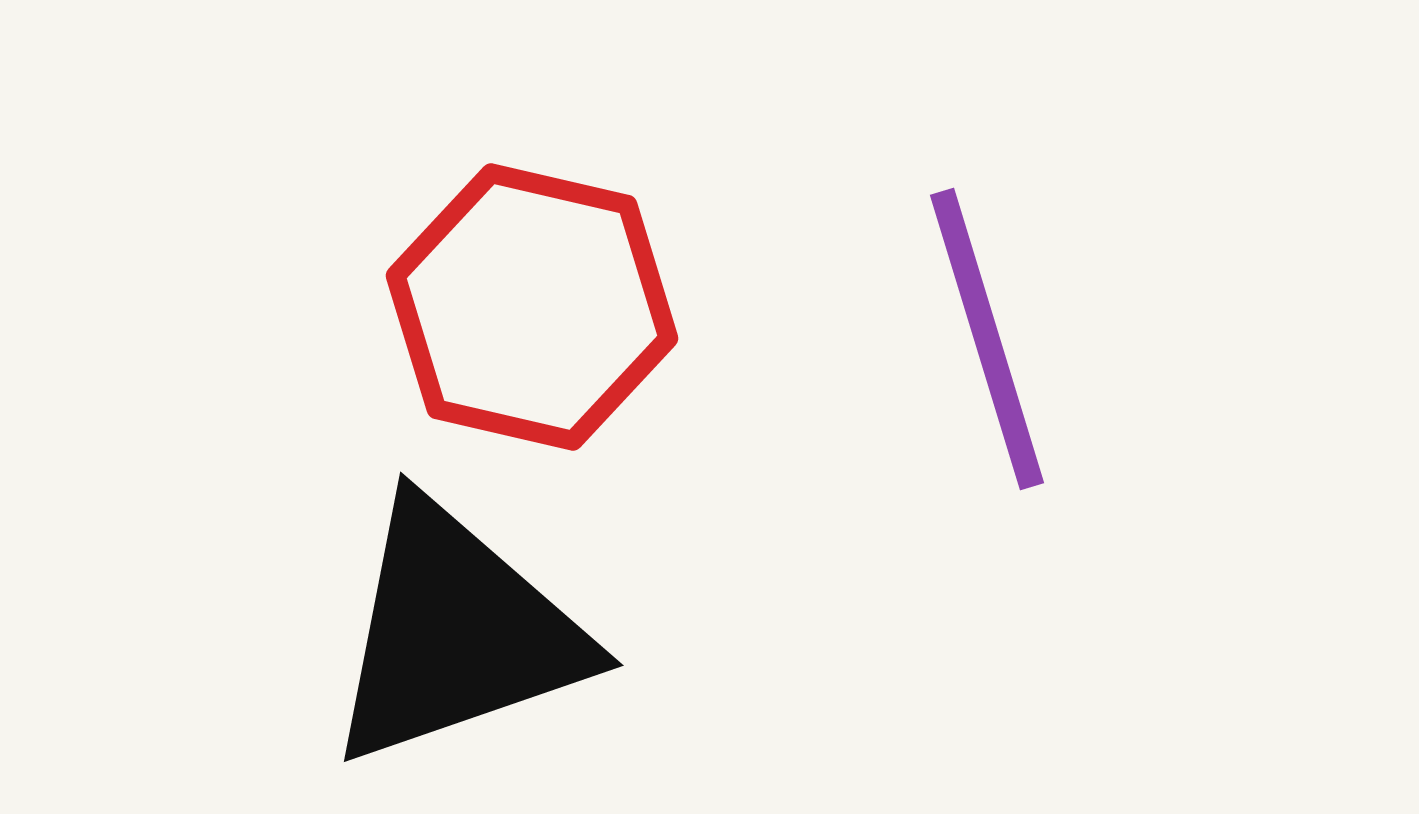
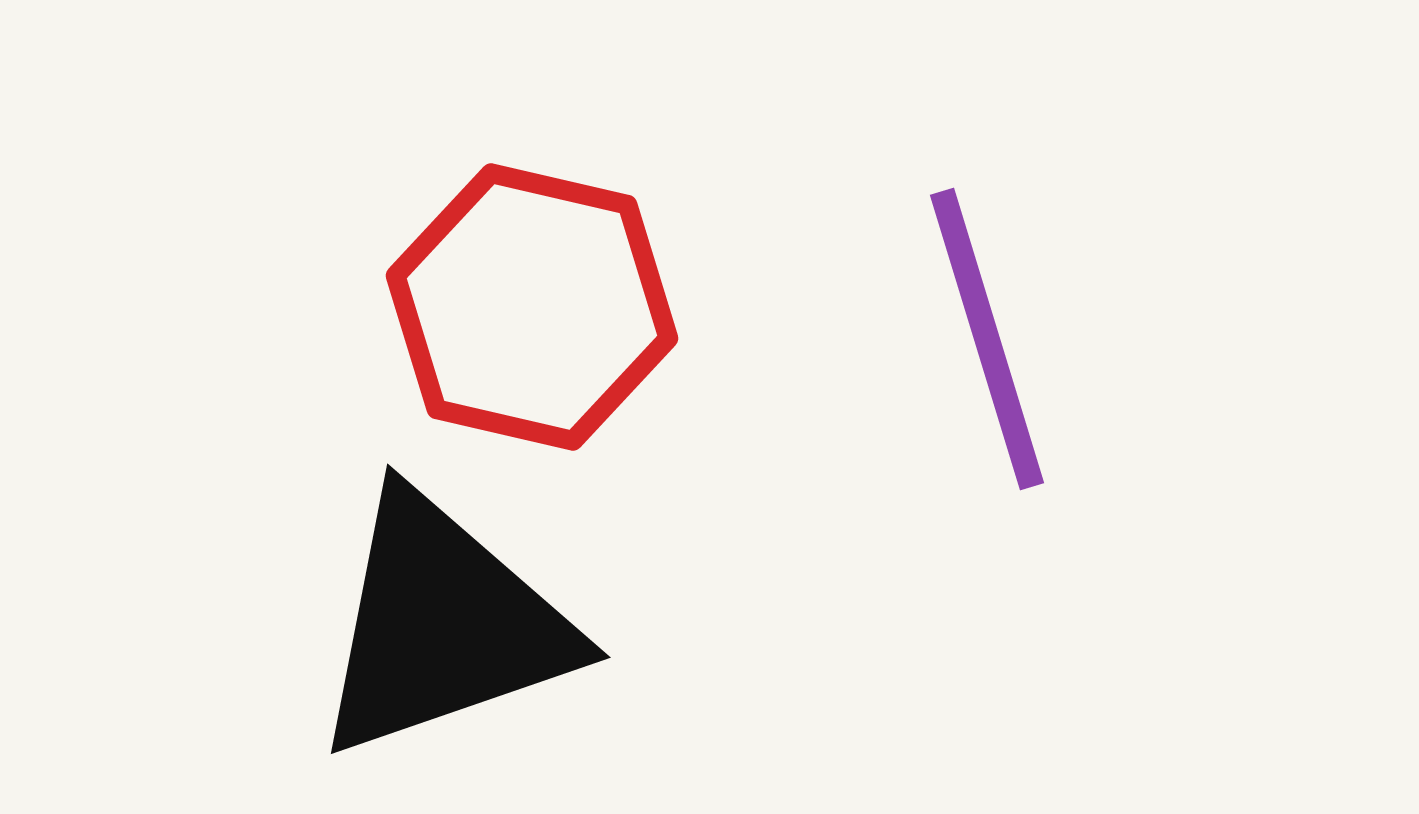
black triangle: moved 13 px left, 8 px up
